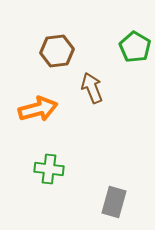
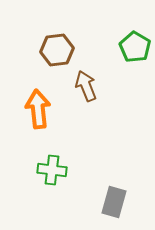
brown hexagon: moved 1 px up
brown arrow: moved 6 px left, 2 px up
orange arrow: rotated 81 degrees counterclockwise
green cross: moved 3 px right, 1 px down
